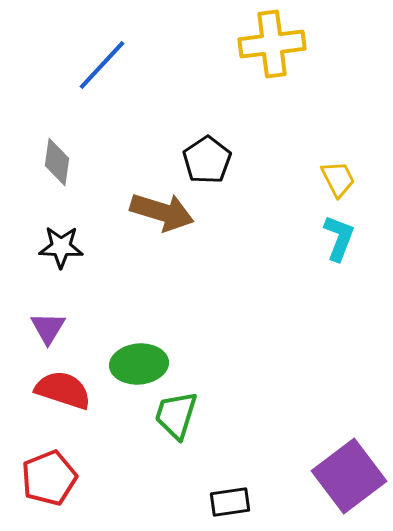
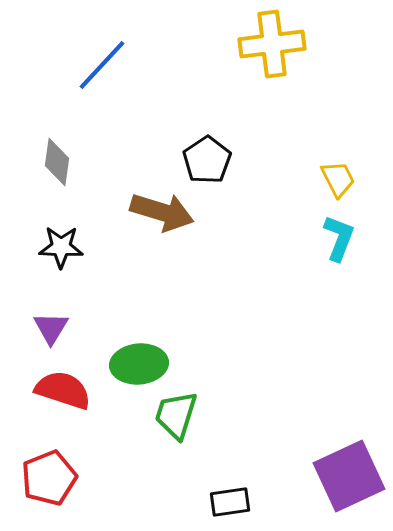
purple triangle: moved 3 px right
purple square: rotated 12 degrees clockwise
